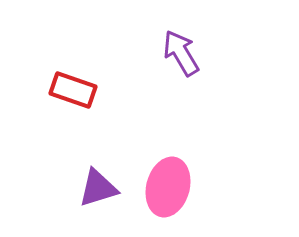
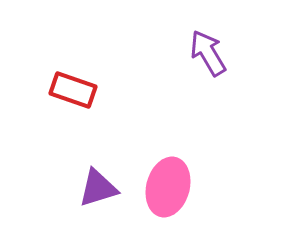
purple arrow: moved 27 px right
